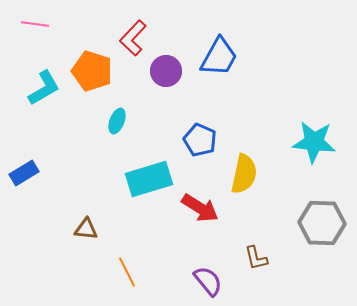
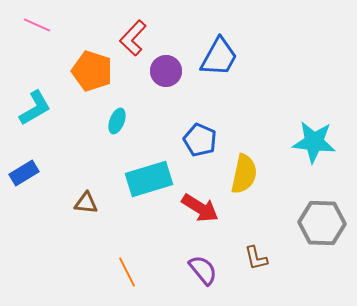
pink line: moved 2 px right, 1 px down; rotated 16 degrees clockwise
cyan L-shape: moved 9 px left, 20 px down
brown triangle: moved 26 px up
purple semicircle: moved 5 px left, 11 px up
